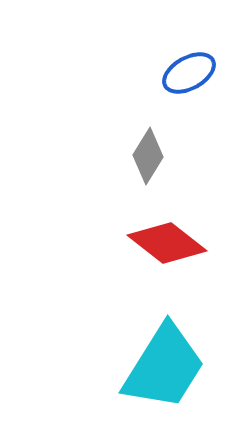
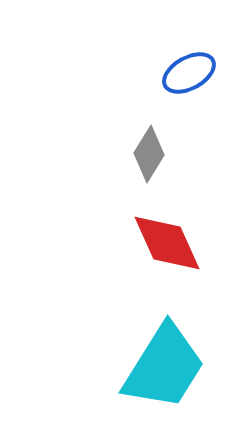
gray diamond: moved 1 px right, 2 px up
red diamond: rotated 28 degrees clockwise
